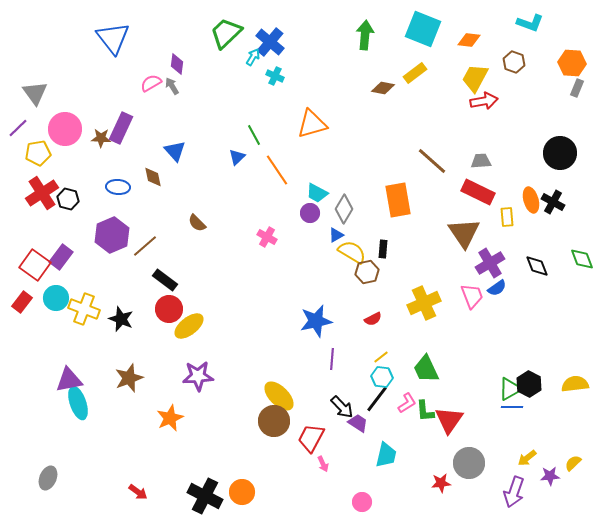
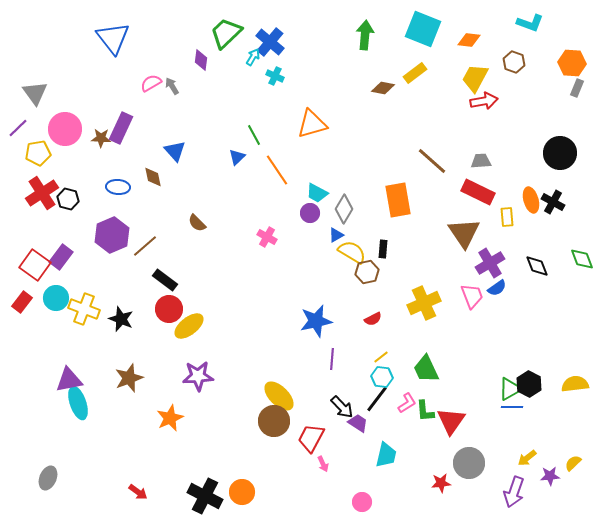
purple diamond at (177, 64): moved 24 px right, 4 px up
red triangle at (449, 420): moved 2 px right, 1 px down
